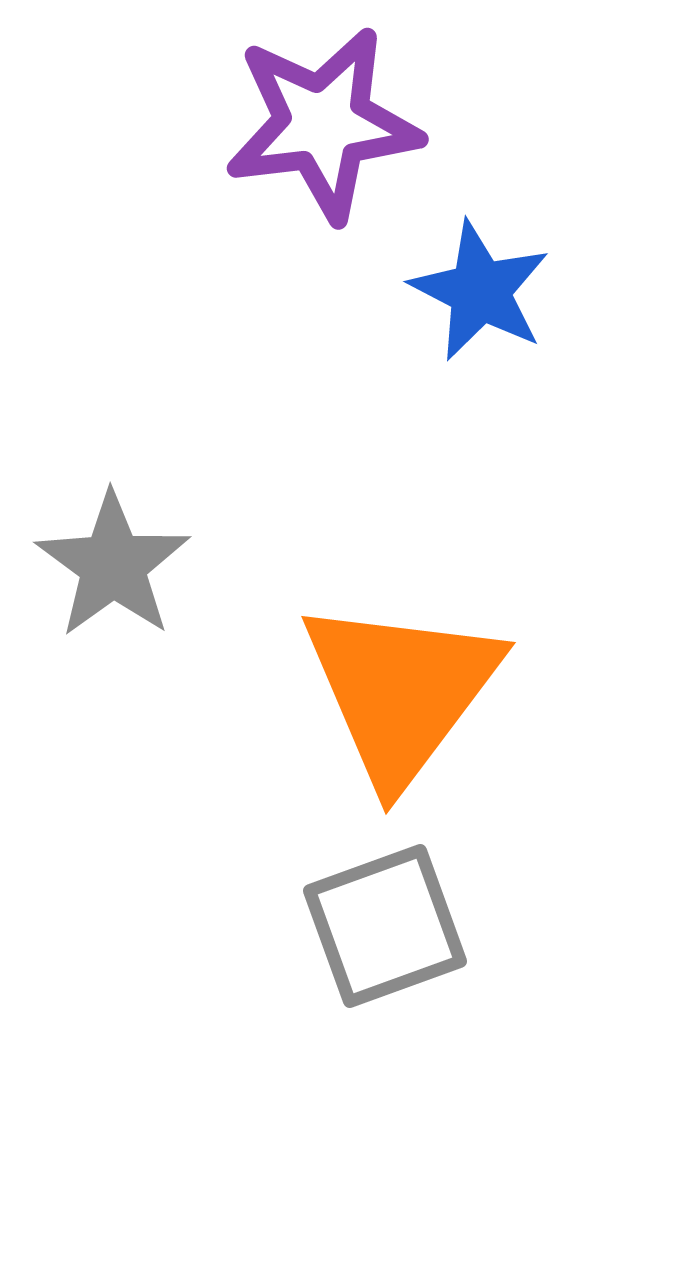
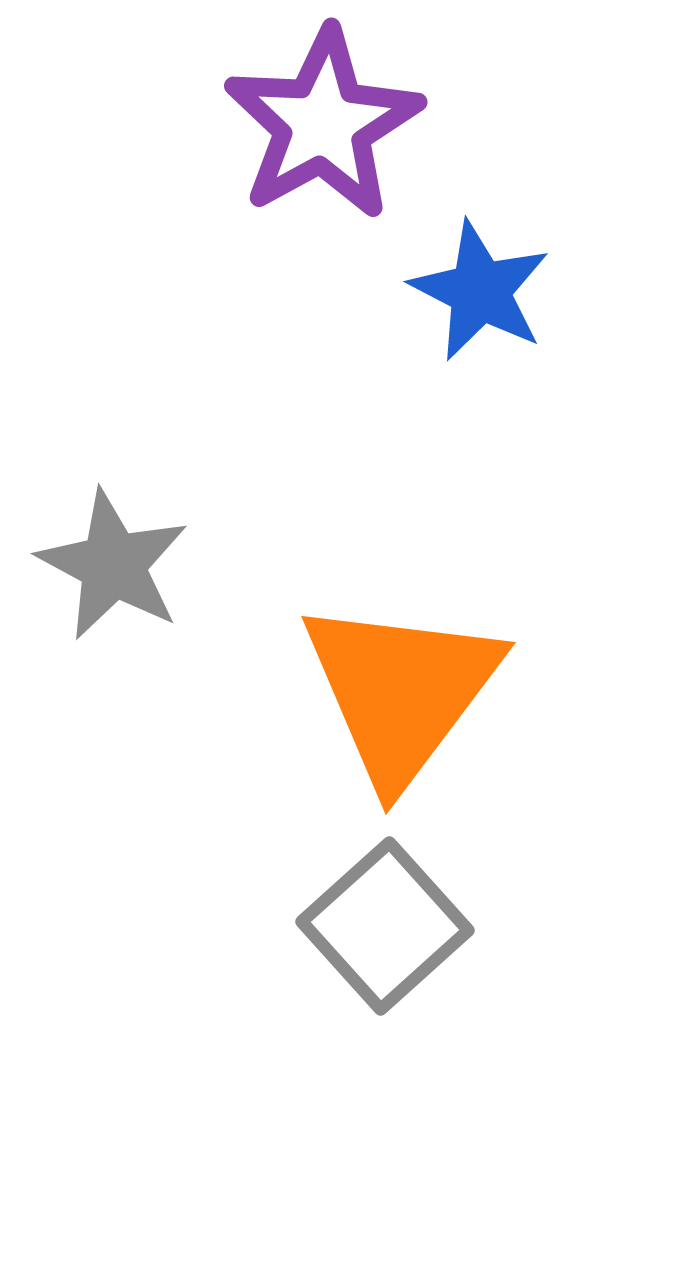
purple star: rotated 22 degrees counterclockwise
gray star: rotated 8 degrees counterclockwise
gray square: rotated 22 degrees counterclockwise
